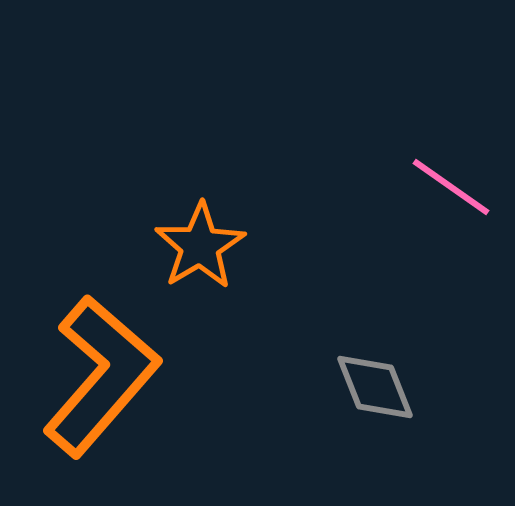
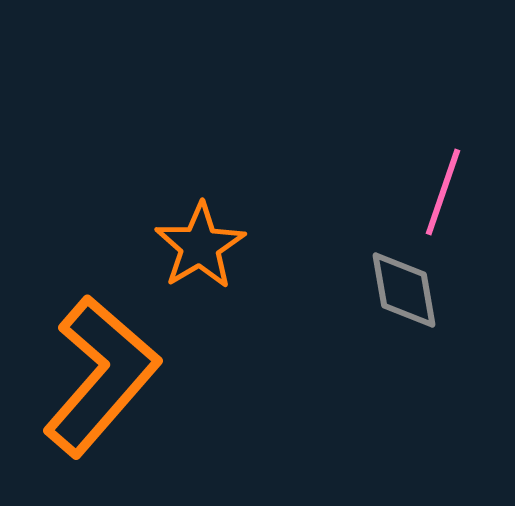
pink line: moved 8 px left, 5 px down; rotated 74 degrees clockwise
gray diamond: moved 29 px right, 97 px up; rotated 12 degrees clockwise
